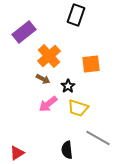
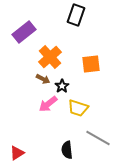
orange cross: moved 1 px right, 1 px down
black star: moved 6 px left
